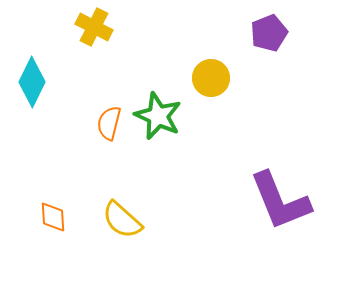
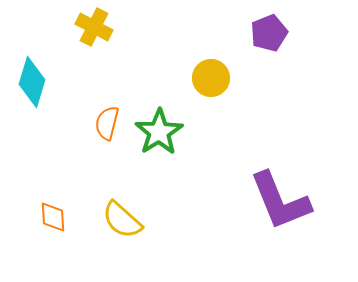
cyan diamond: rotated 9 degrees counterclockwise
green star: moved 1 px right, 16 px down; rotated 15 degrees clockwise
orange semicircle: moved 2 px left
